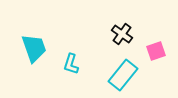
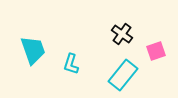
cyan trapezoid: moved 1 px left, 2 px down
